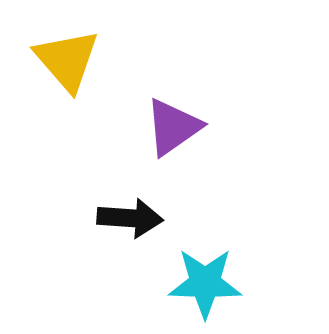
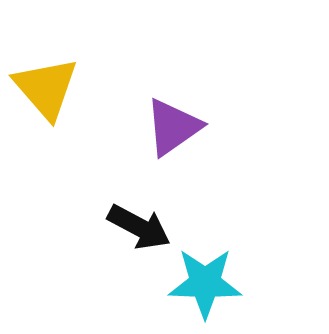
yellow triangle: moved 21 px left, 28 px down
black arrow: moved 9 px right, 9 px down; rotated 24 degrees clockwise
